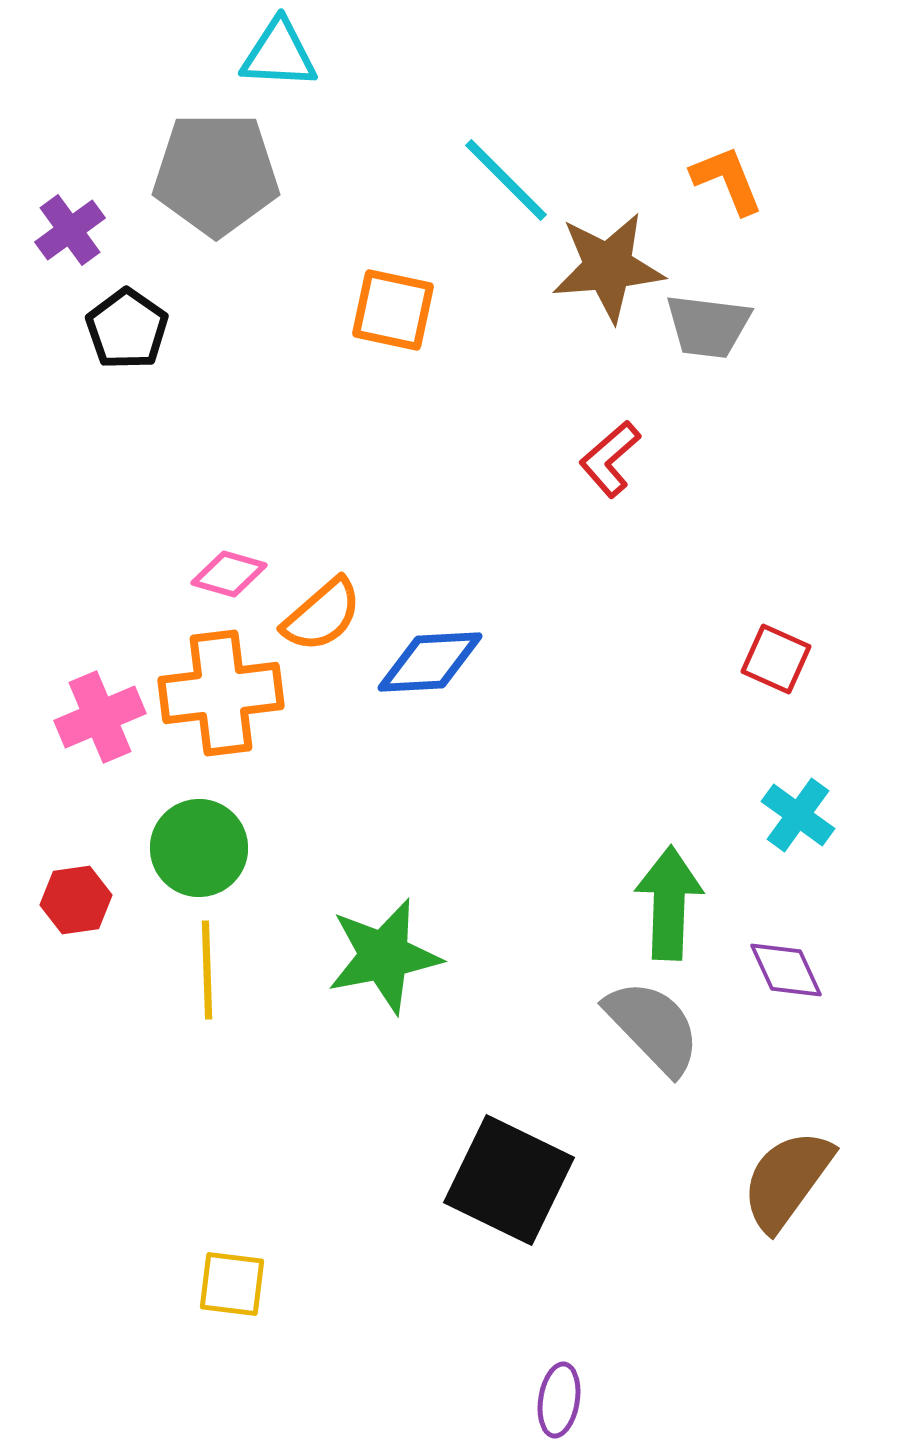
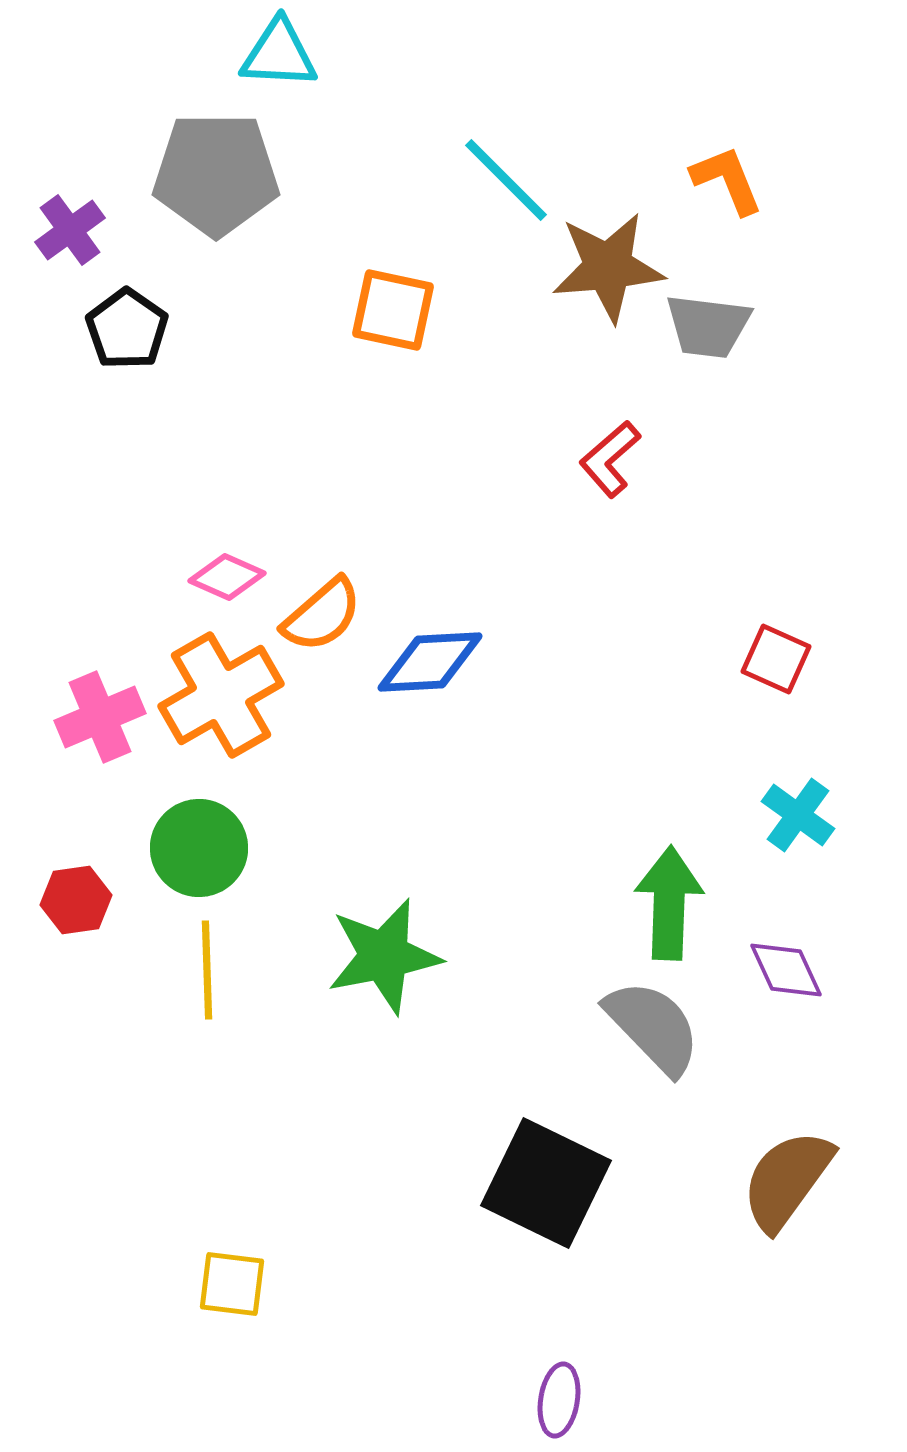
pink diamond: moved 2 px left, 3 px down; rotated 8 degrees clockwise
orange cross: moved 2 px down; rotated 23 degrees counterclockwise
black square: moved 37 px right, 3 px down
